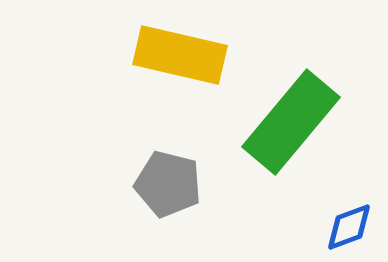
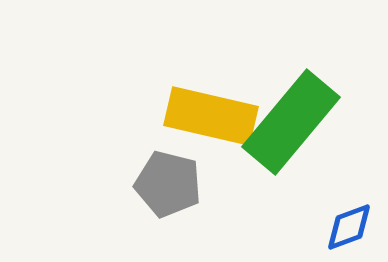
yellow rectangle: moved 31 px right, 61 px down
